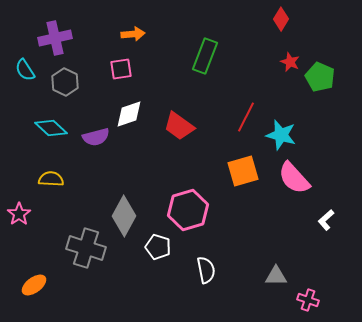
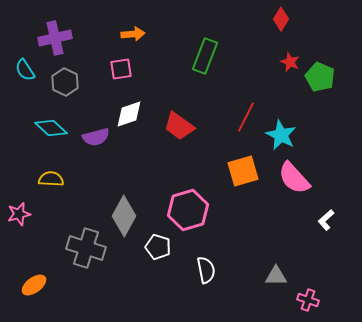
cyan star: rotated 12 degrees clockwise
pink star: rotated 20 degrees clockwise
